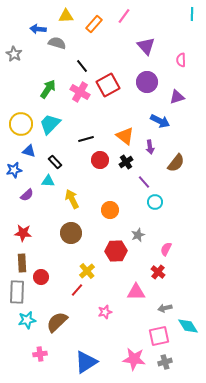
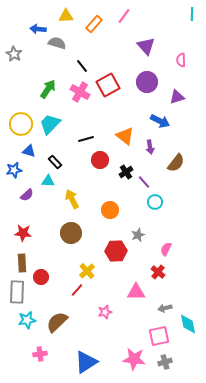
black cross at (126, 162): moved 10 px down
cyan diamond at (188, 326): moved 2 px up; rotated 20 degrees clockwise
